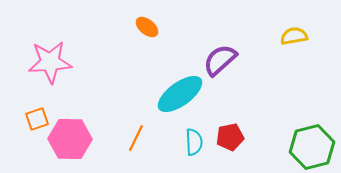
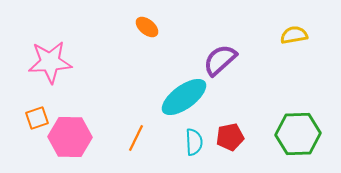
yellow semicircle: moved 1 px up
cyan ellipse: moved 4 px right, 3 px down
orange square: moved 1 px up
pink hexagon: moved 2 px up
green hexagon: moved 14 px left, 13 px up; rotated 12 degrees clockwise
